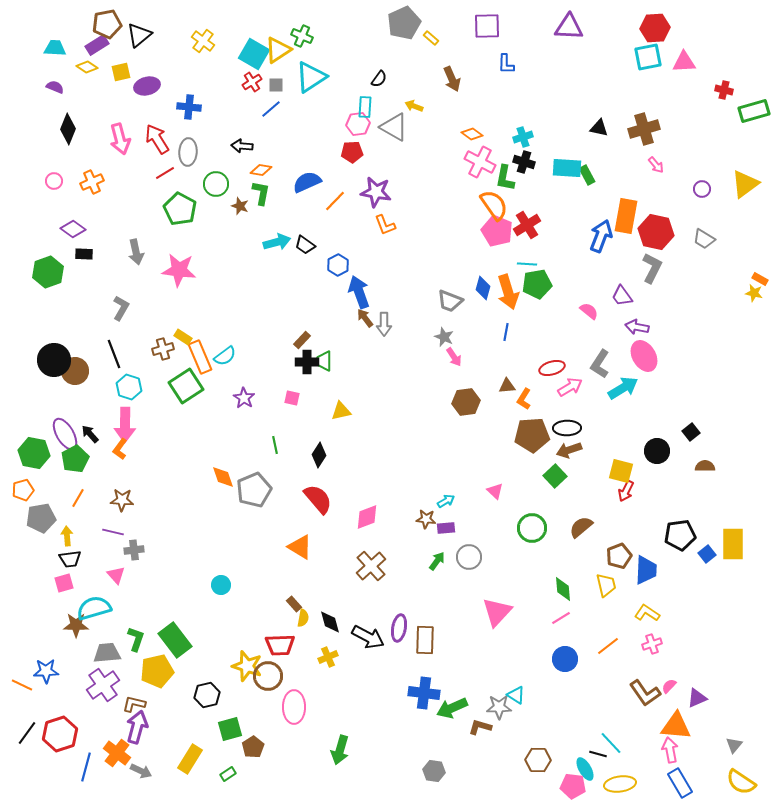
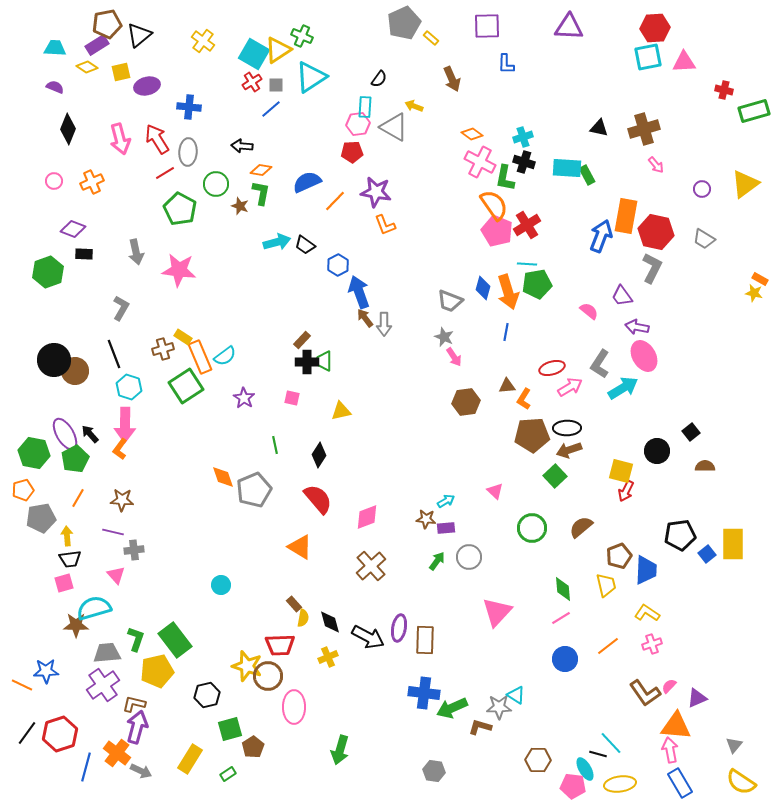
purple diamond at (73, 229): rotated 15 degrees counterclockwise
